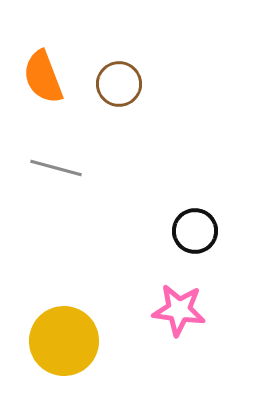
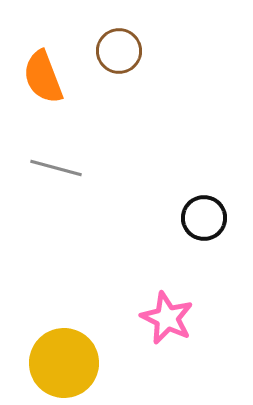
brown circle: moved 33 px up
black circle: moved 9 px right, 13 px up
pink star: moved 12 px left, 8 px down; rotated 18 degrees clockwise
yellow circle: moved 22 px down
